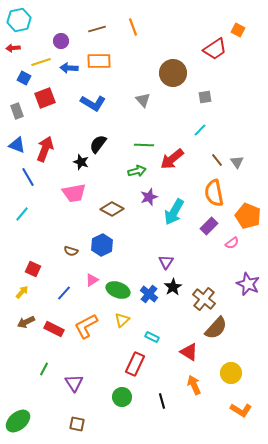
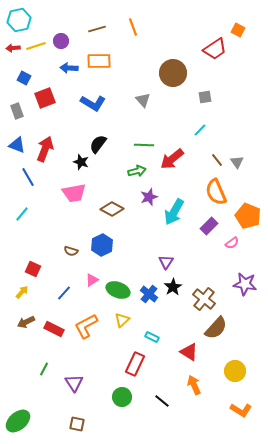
yellow line at (41, 62): moved 5 px left, 16 px up
orange semicircle at (214, 193): moved 2 px right, 1 px up; rotated 12 degrees counterclockwise
purple star at (248, 284): moved 3 px left; rotated 15 degrees counterclockwise
yellow circle at (231, 373): moved 4 px right, 2 px up
black line at (162, 401): rotated 35 degrees counterclockwise
